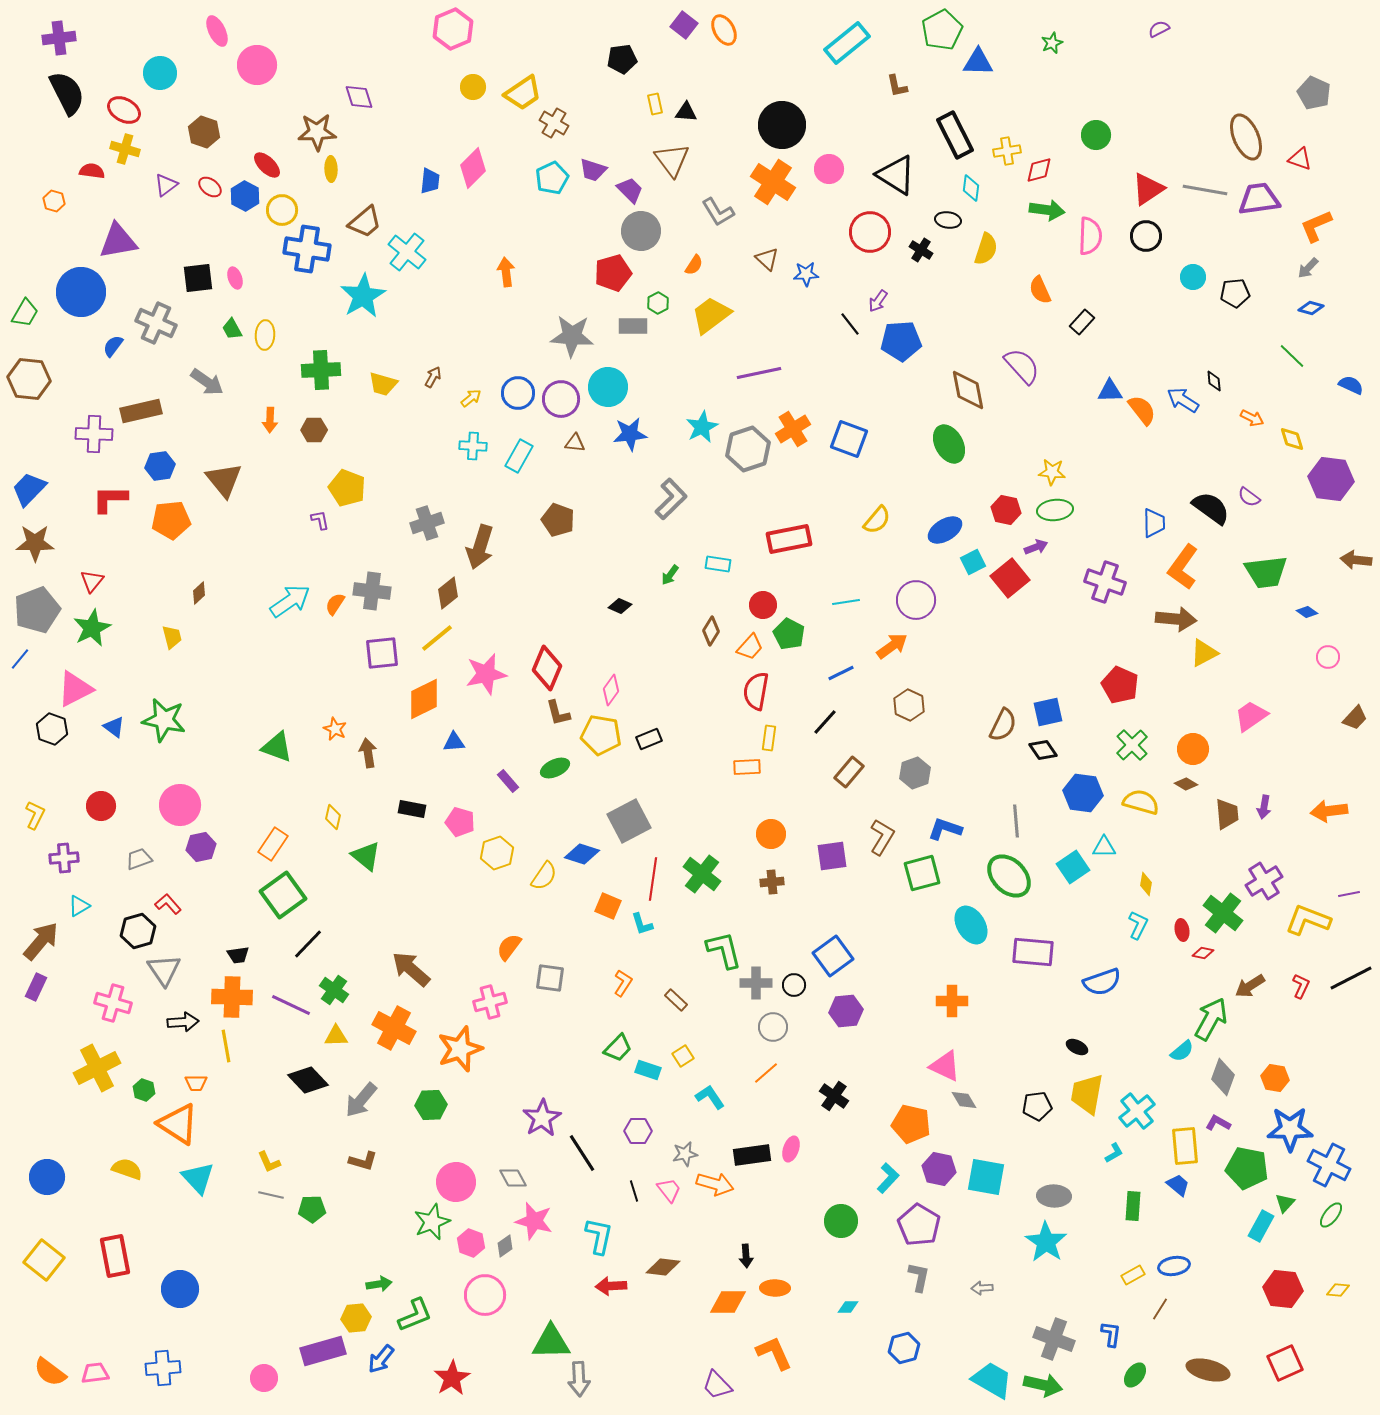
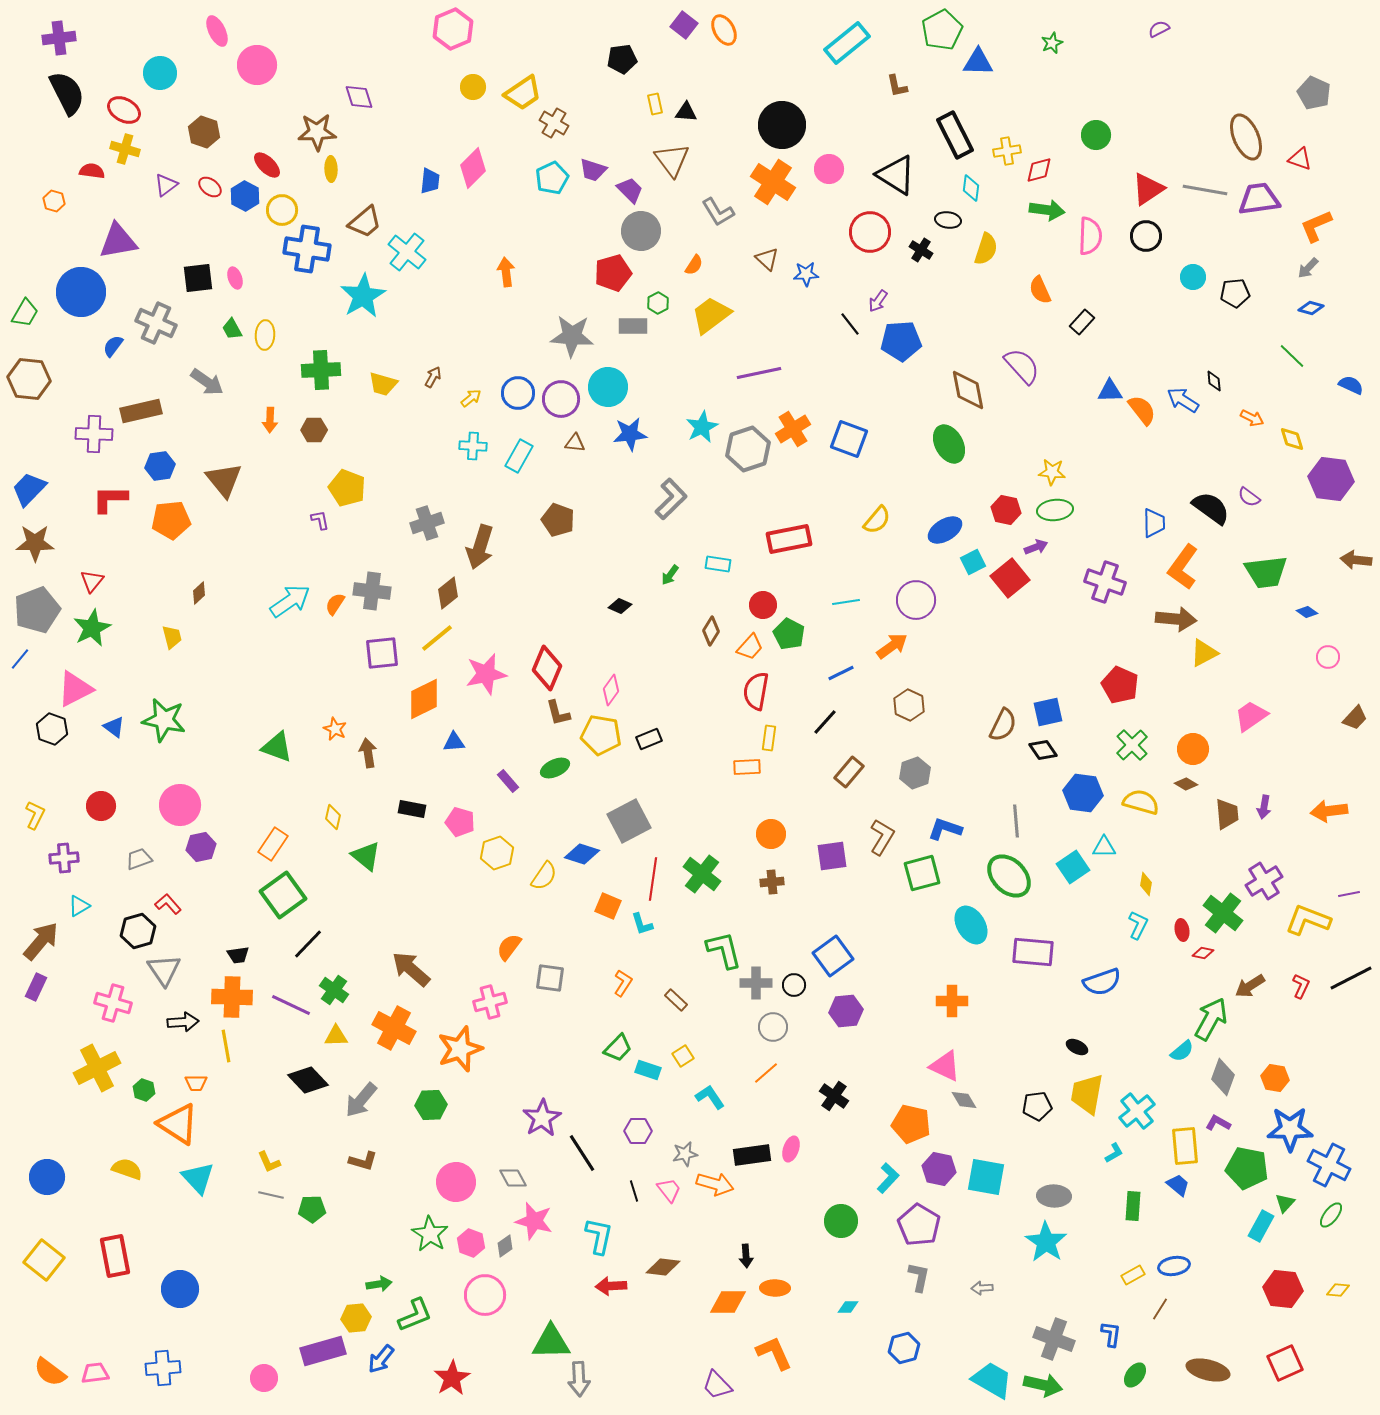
green star at (432, 1222): moved 2 px left, 12 px down; rotated 18 degrees counterclockwise
